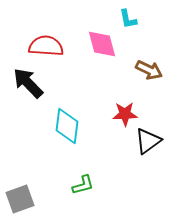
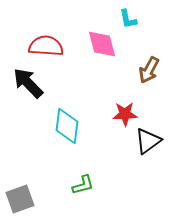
brown arrow: rotated 92 degrees clockwise
